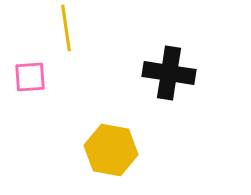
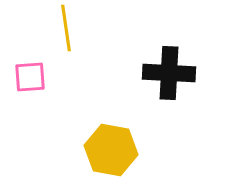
black cross: rotated 6 degrees counterclockwise
